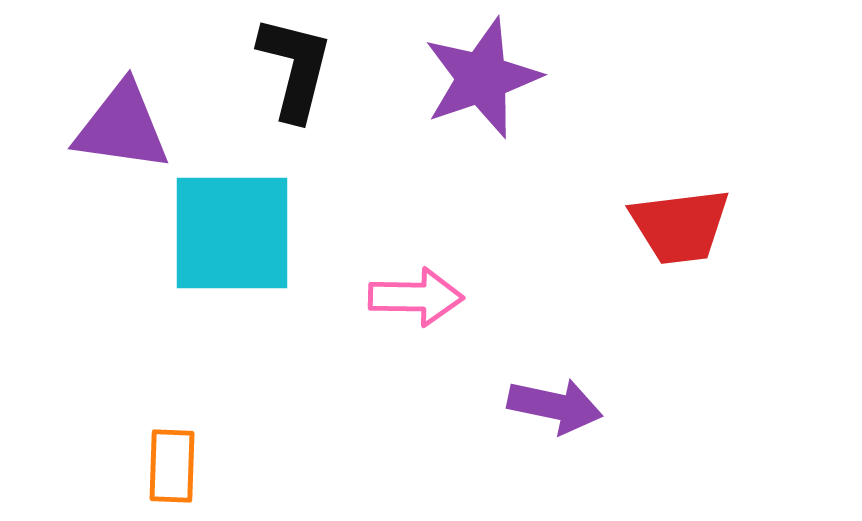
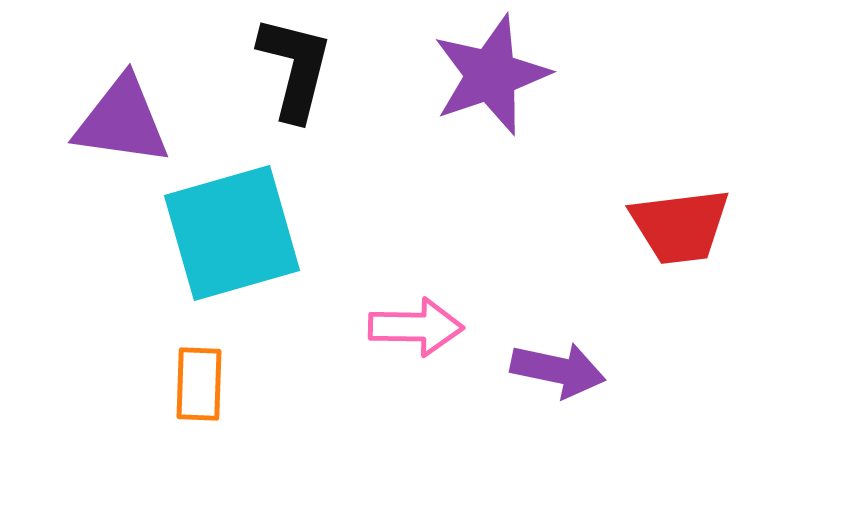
purple star: moved 9 px right, 3 px up
purple triangle: moved 6 px up
cyan square: rotated 16 degrees counterclockwise
pink arrow: moved 30 px down
purple arrow: moved 3 px right, 36 px up
orange rectangle: moved 27 px right, 82 px up
